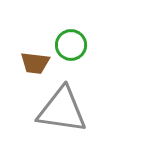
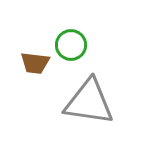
gray triangle: moved 27 px right, 8 px up
